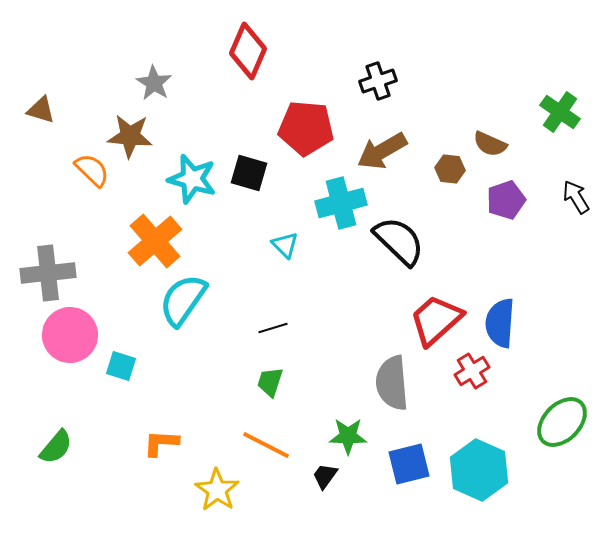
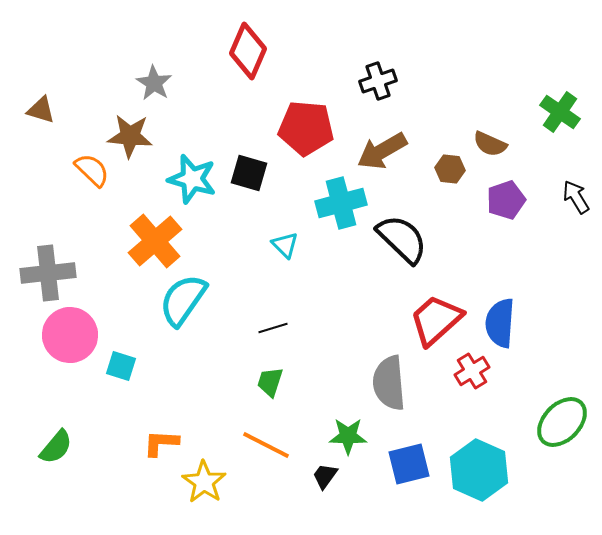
black semicircle: moved 3 px right, 2 px up
gray semicircle: moved 3 px left
yellow star: moved 13 px left, 8 px up
